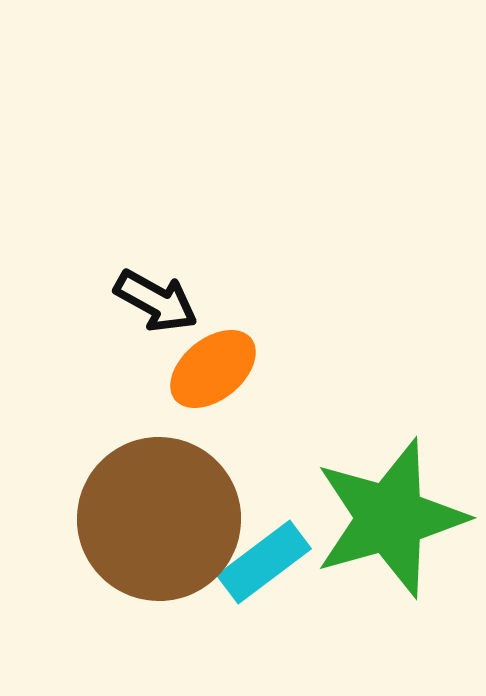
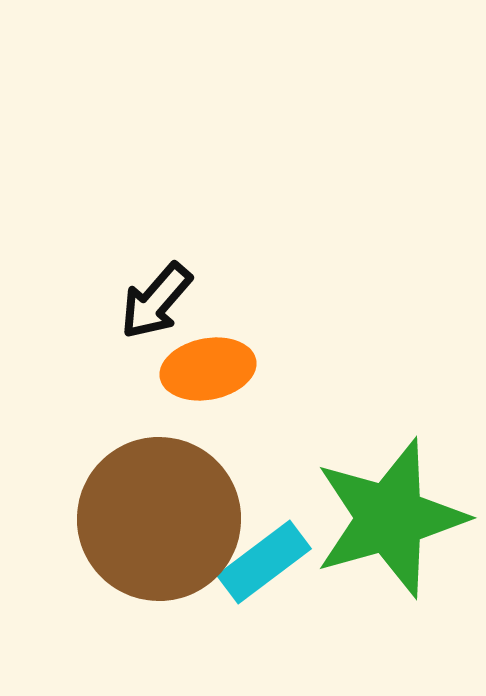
black arrow: rotated 102 degrees clockwise
orange ellipse: moved 5 px left; rotated 28 degrees clockwise
